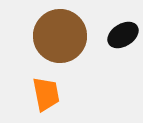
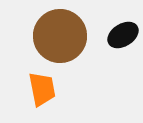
orange trapezoid: moved 4 px left, 5 px up
